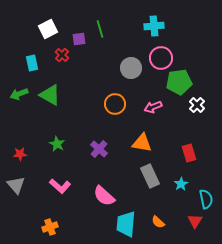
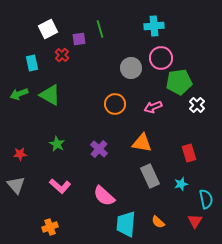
cyan star: rotated 16 degrees clockwise
